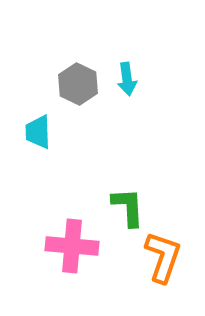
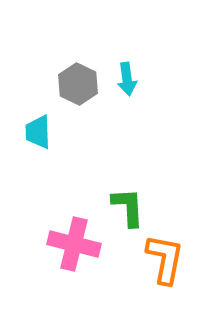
pink cross: moved 2 px right, 2 px up; rotated 9 degrees clockwise
orange L-shape: moved 2 px right, 2 px down; rotated 8 degrees counterclockwise
